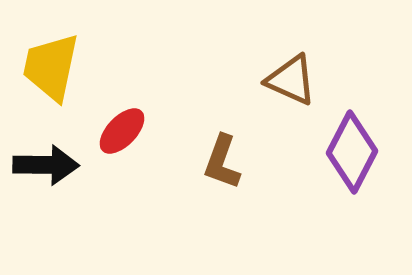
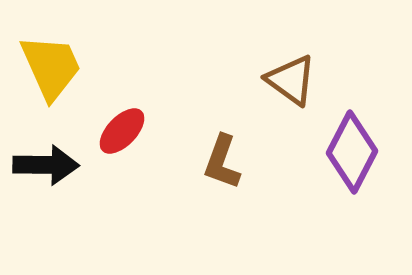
yellow trapezoid: rotated 144 degrees clockwise
brown triangle: rotated 12 degrees clockwise
